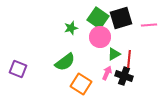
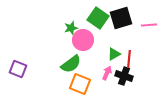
pink circle: moved 17 px left, 3 px down
green semicircle: moved 6 px right, 2 px down
orange square: moved 1 px left; rotated 10 degrees counterclockwise
